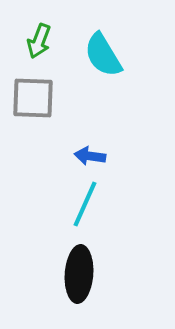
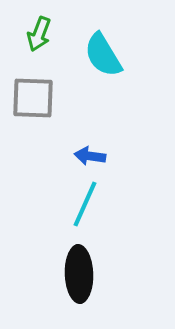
green arrow: moved 7 px up
black ellipse: rotated 6 degrees counterclockwise
